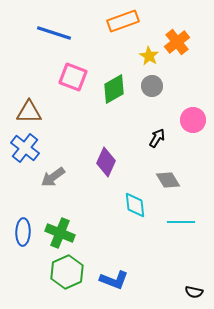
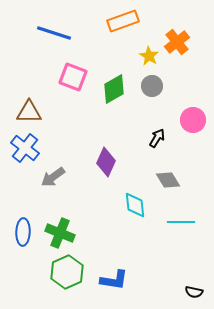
blue L-shape: rotated 12 degrees counterclockwise
